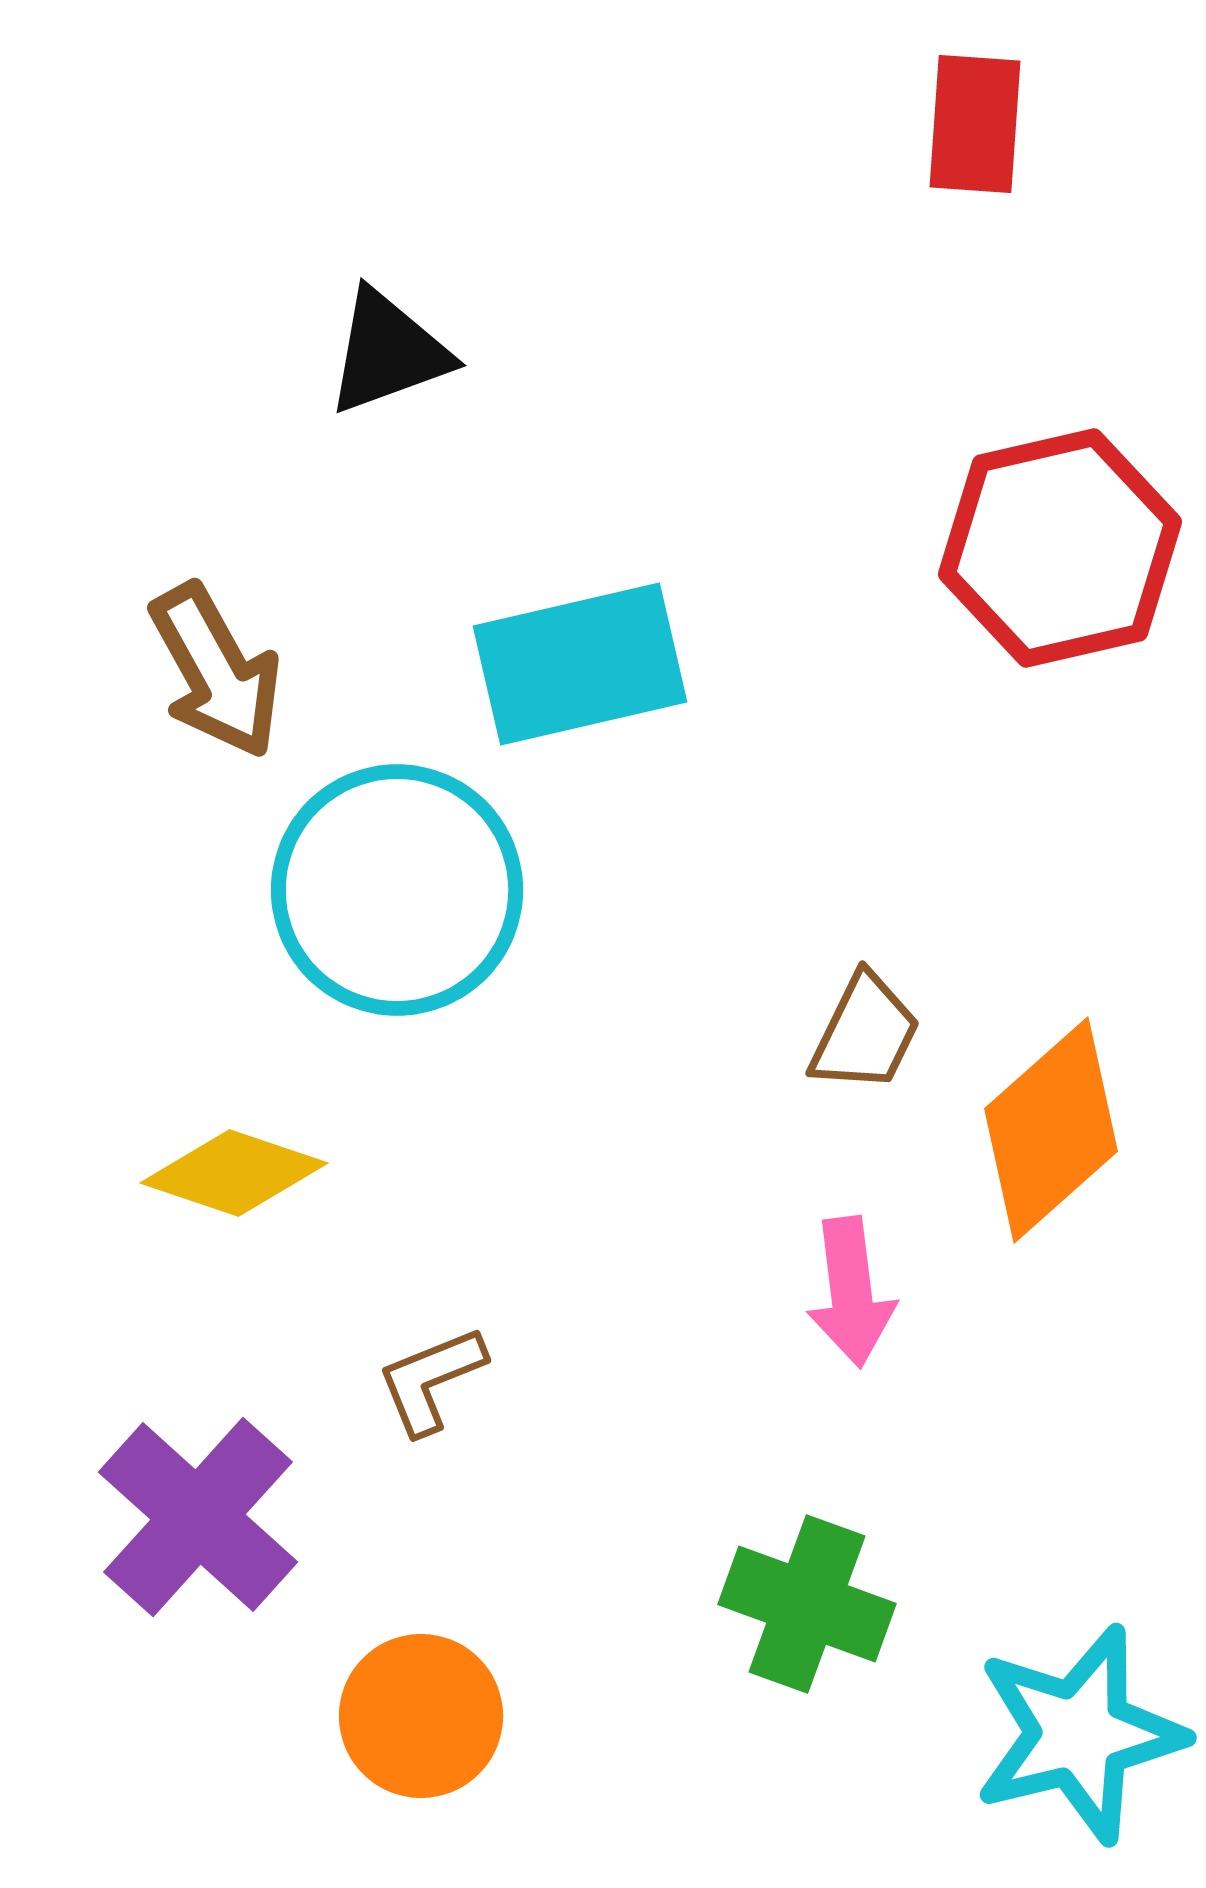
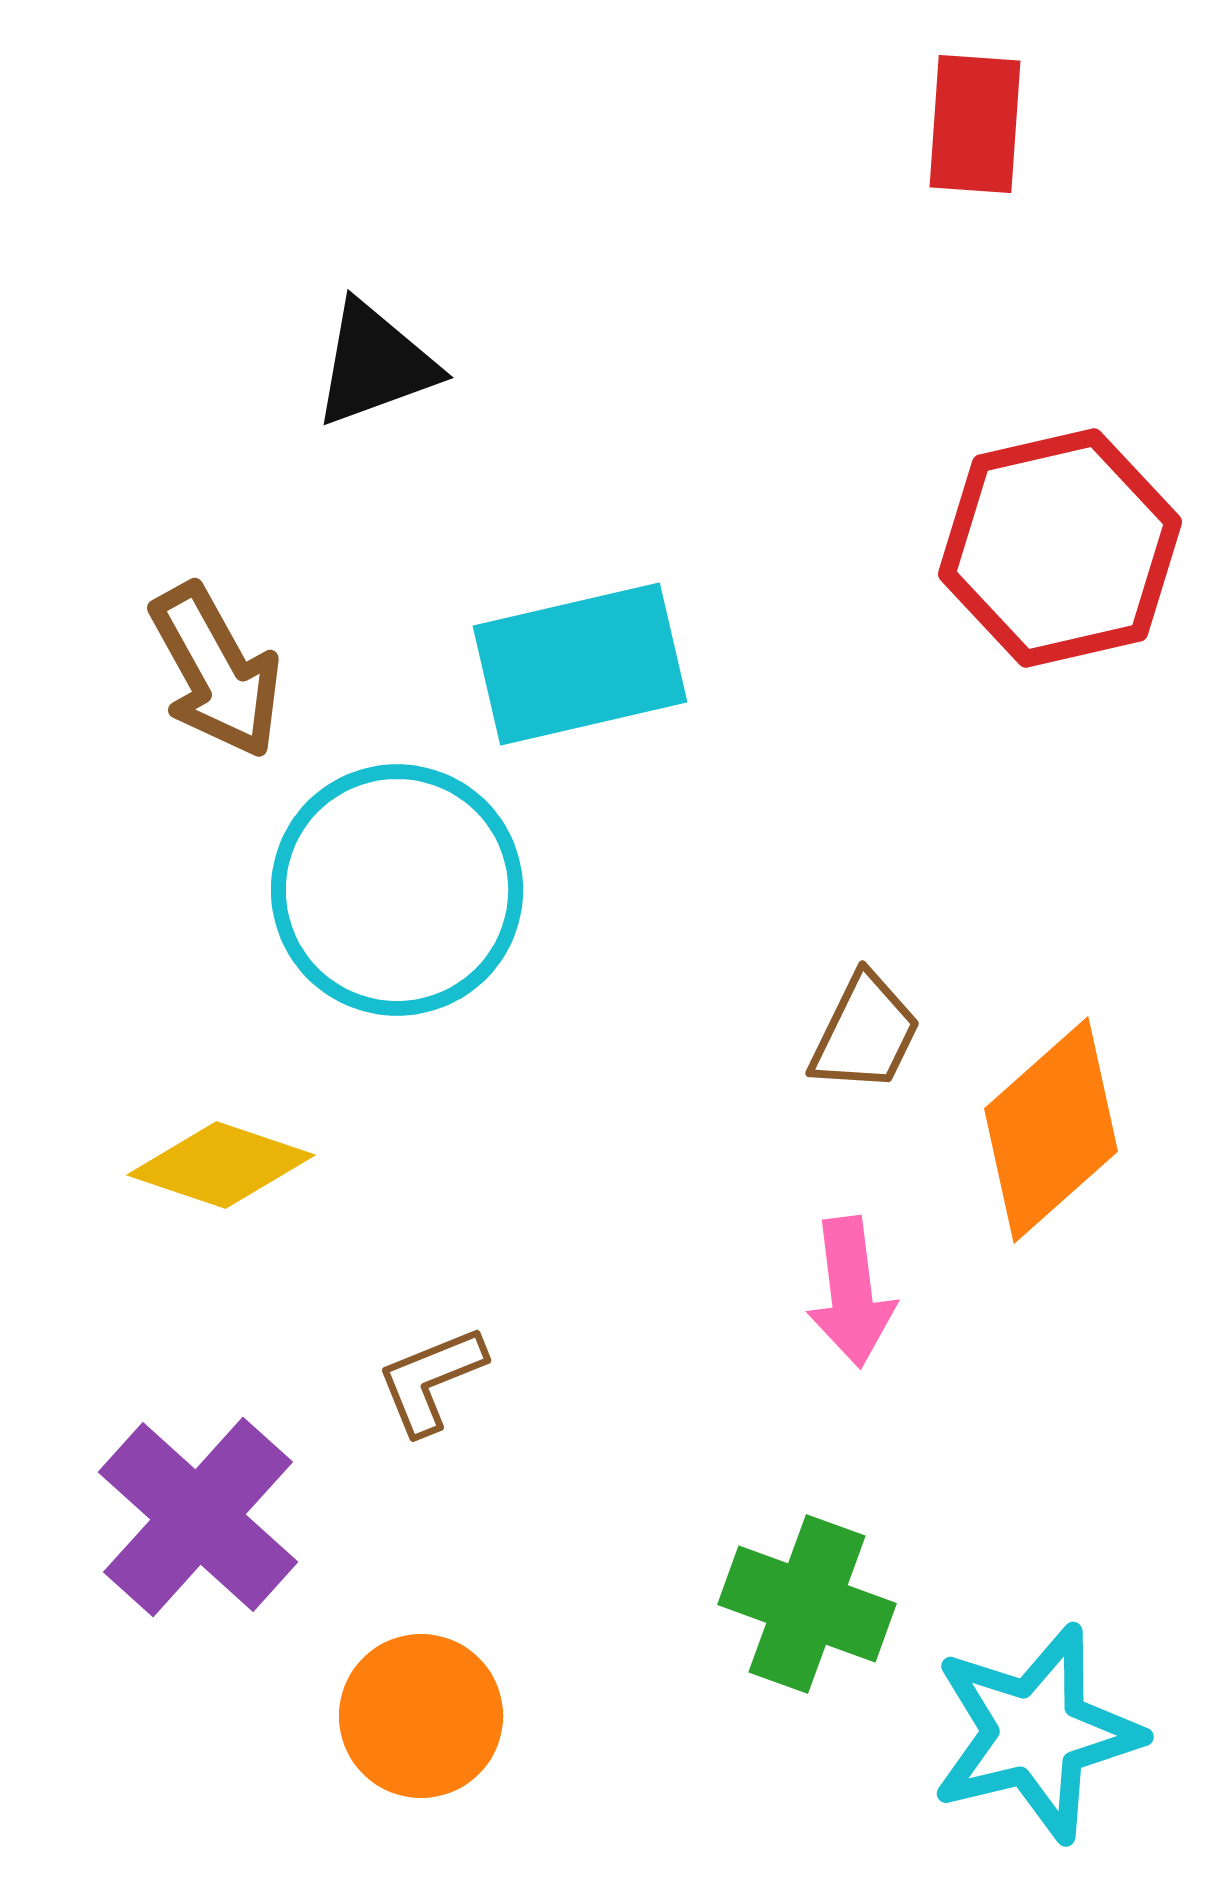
black triangle: moved 13 px left, 12 px down
yellow diamond: moved 13 px left, 8 px up
cyan star: moved 43 px left, 1 px up
